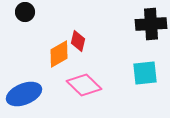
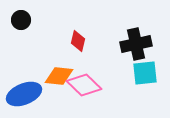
black circle: moved 4 px left, 8 px down
black cross: moved 15 px left, 20 px down; rotated 8 degrees counterclockwise
orange diamond: moved 22 px down; rotated 36 degrees clockwise
